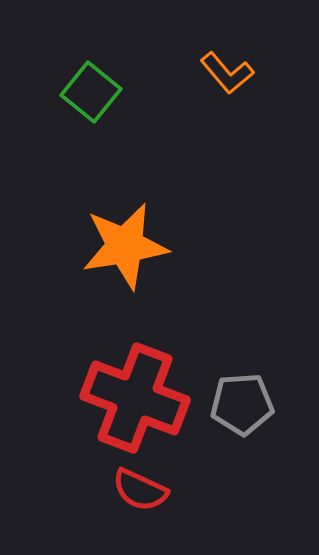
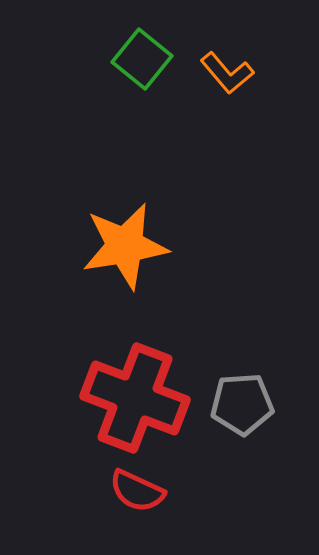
green square: moved 51 px right, 33 px up
red semicircle: moved 3 px left, 1 px down
